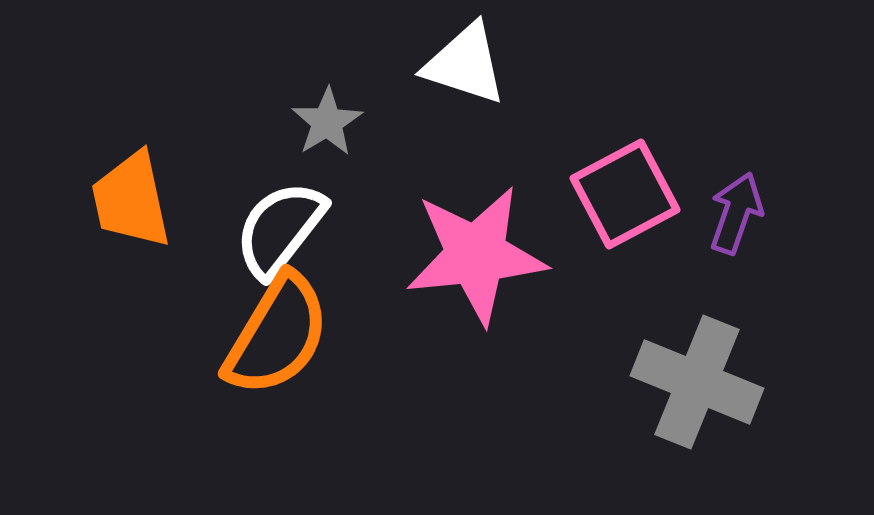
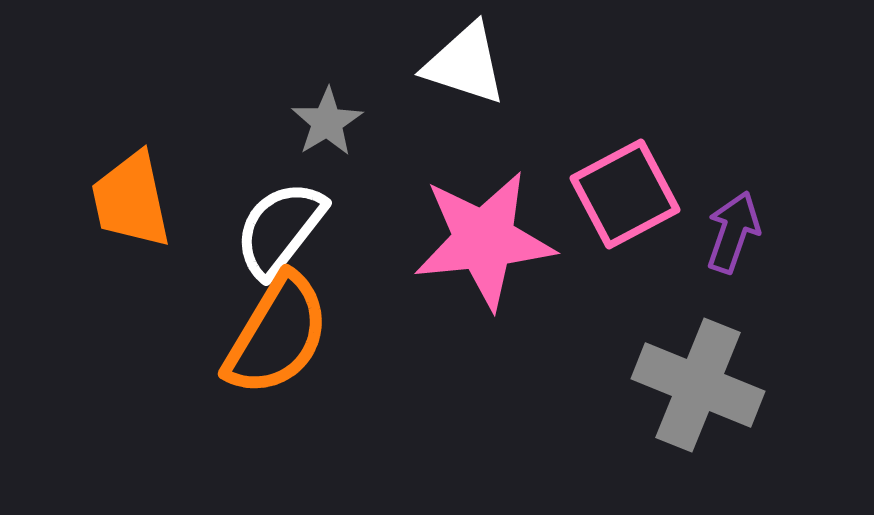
purple arrow: moved 3 px left, 19 px down
pink star: moved 8 px right, 15 px up
gray cross: moved 1 px right, 3 px down
